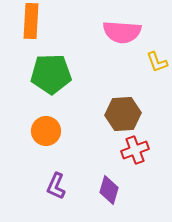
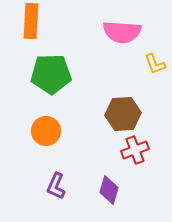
yellow L-shape: moved 2 px left, 2 px down
